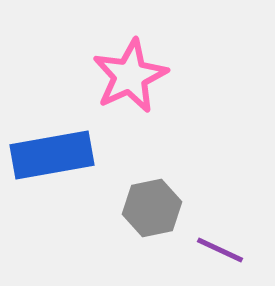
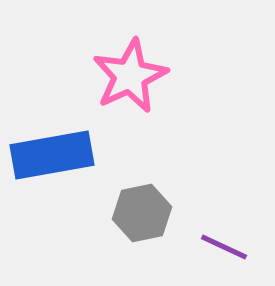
gray hexagon: moved 10 px left, 5 px down
purple line: moved 4 px right, 3 px up
